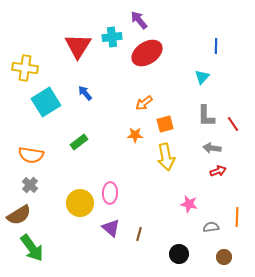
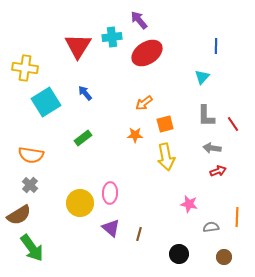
green rectangle: moved 4 px right, 4 px up
